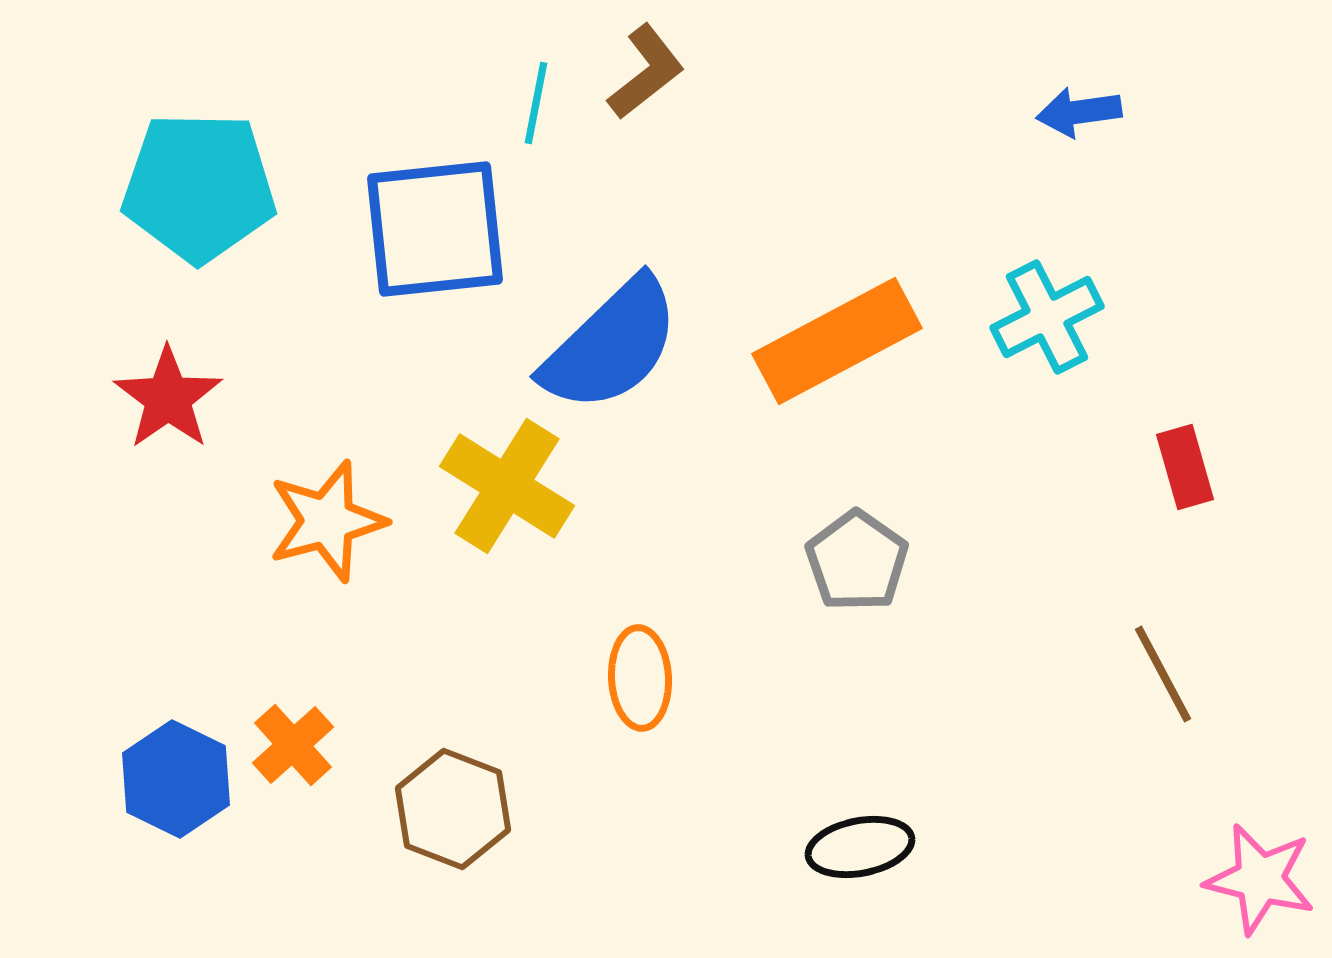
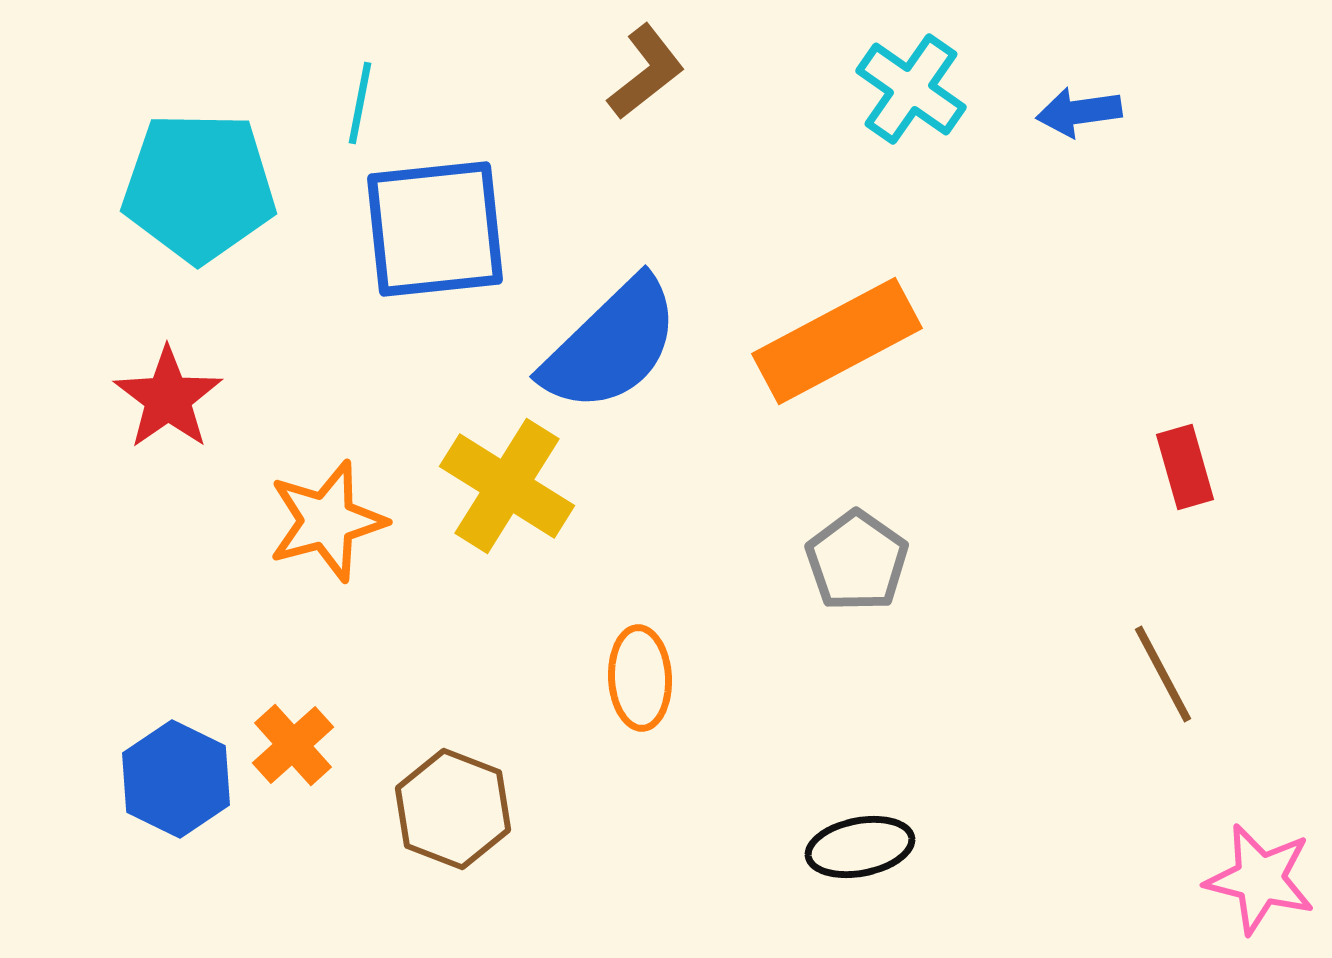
cyan line: moved 176 px left
cyan cross: moved 136 px left, 228 px up; rotated 28 degrees counterclockwise
